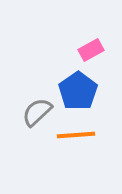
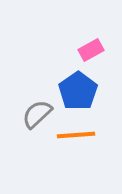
gray semicircle: moved 2 px down
